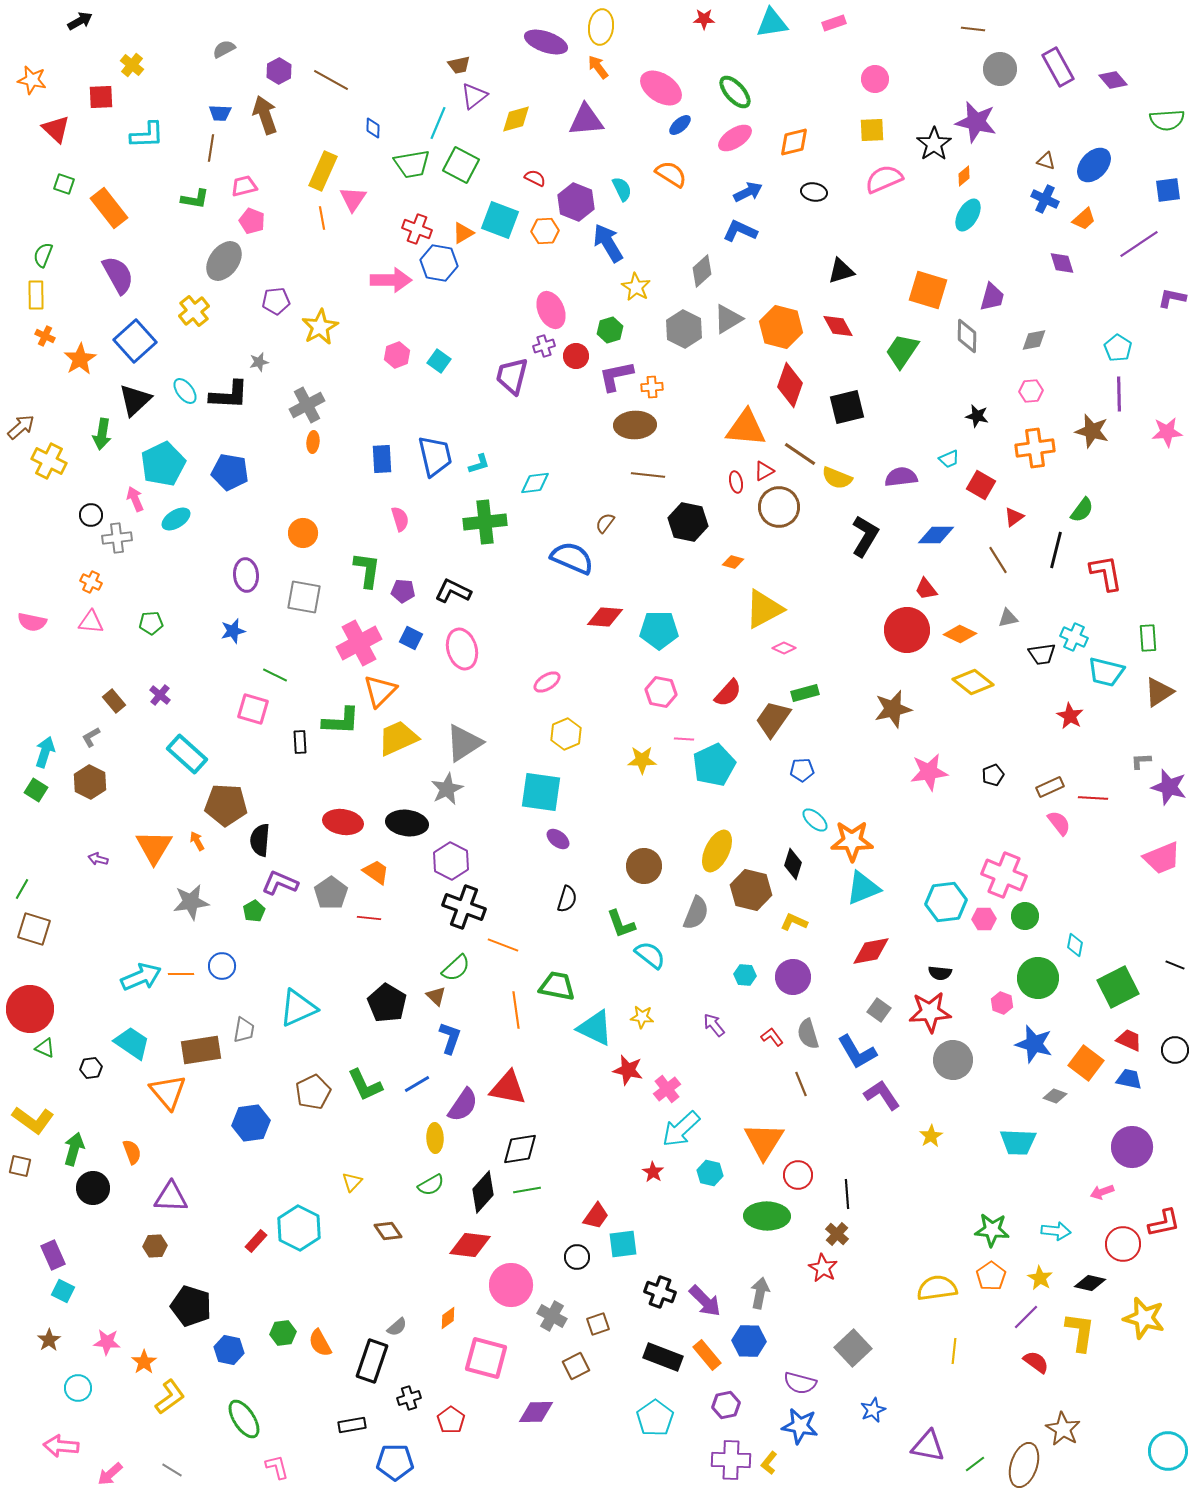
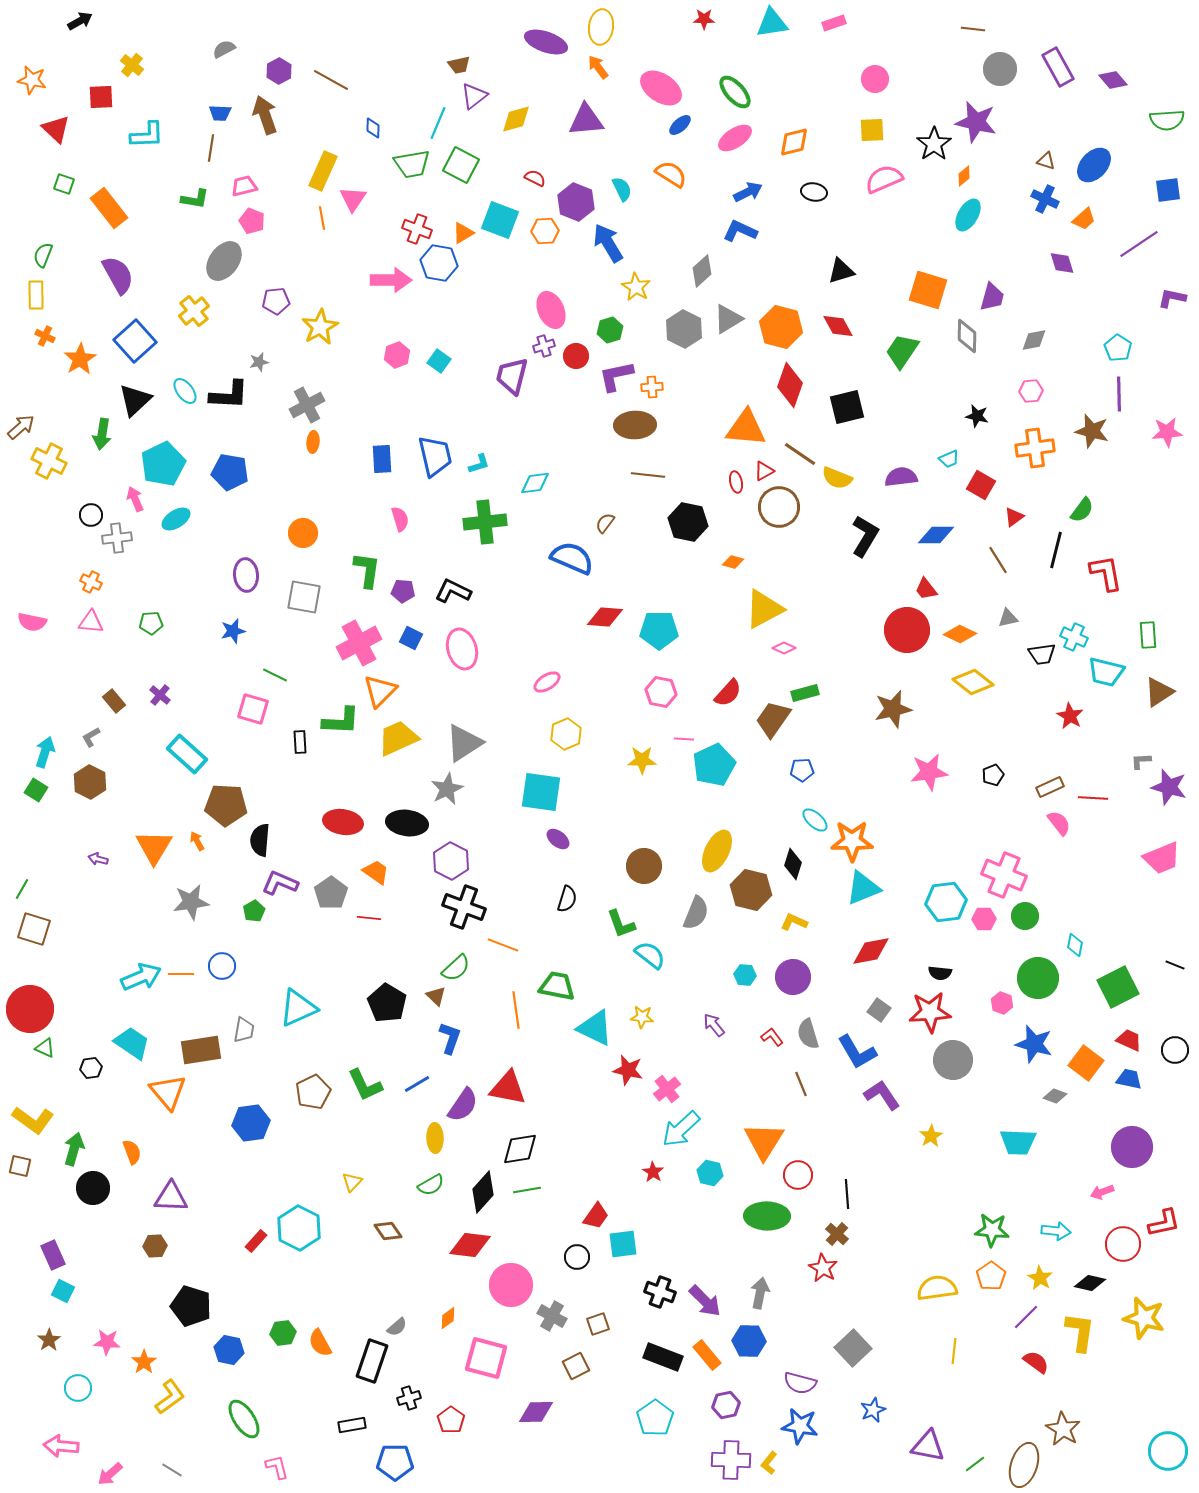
green rectangle at (1148, 638): moved 3 px up
